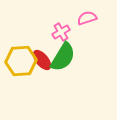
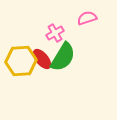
pink cross: moved 6 px left, 1 px down
red ellipse: moved 1 px up
